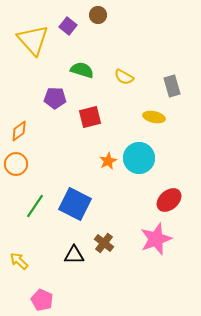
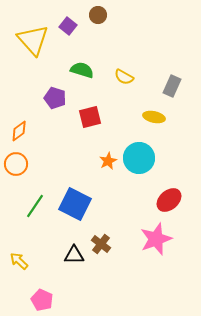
gray rectangle: rotated 40 degrees clockwise
purple pentagon: rotated 15 degrees clockwise
brown cross: moved 3 px left, 1 px down
